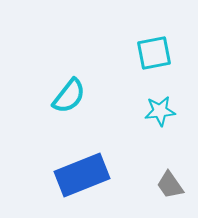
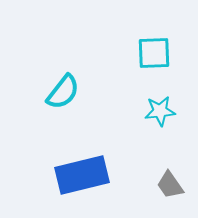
cyan square: rotated 9 degrees clockwise
cyan semicircle: moved 6 px left, 4 px up
blue rectangle: rotated 8 degrees clockwise
